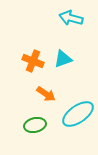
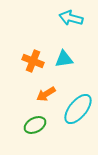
cyan triangle: moved 1 px right; rotated 12 degrees clockwise
orange arrow: rotated 114 degrees clockwise
cyan ellipse: moved 5 px up; rotated 16 degrees counterclockwise
green ellipse: rotated 15 degrees counterclockwise
